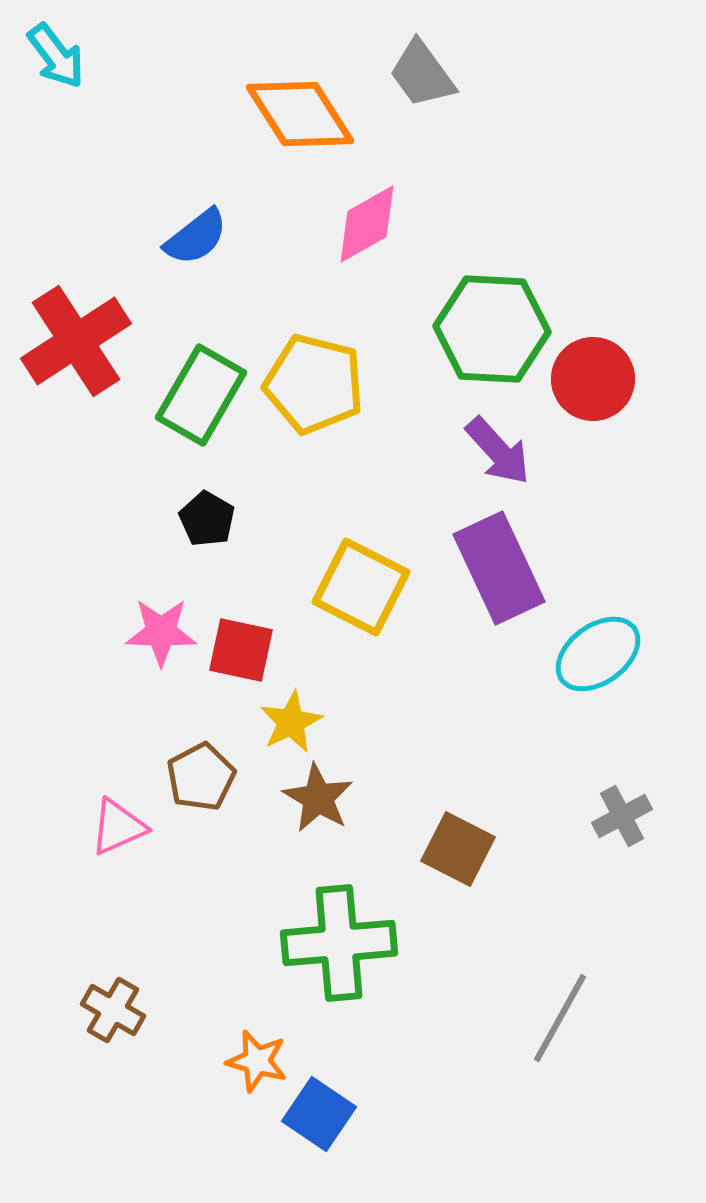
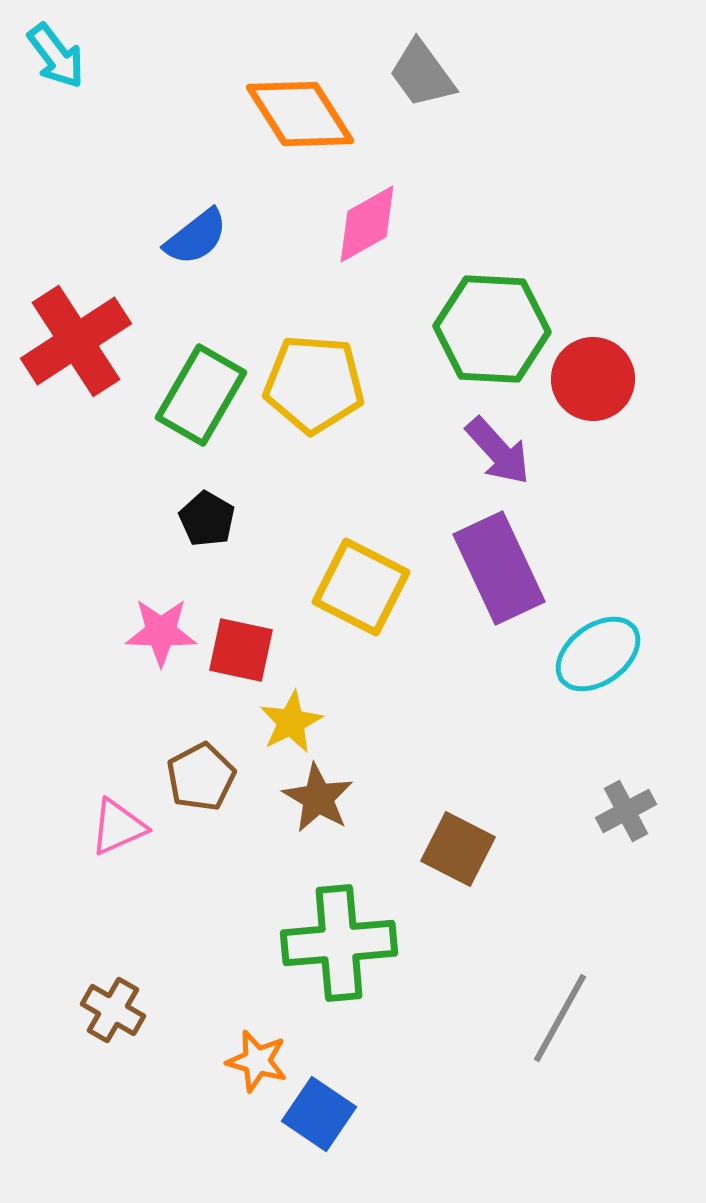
yellow pentagon: rotated 10 degrees counterclockwise
gray cross: moved 4 px right, 5 px up
